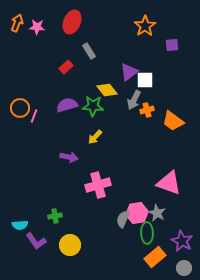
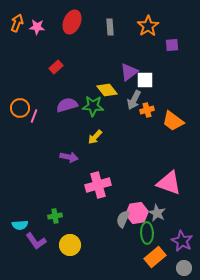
orange star: moved 3 px right
gray rectangle: moved 21 px right, 24 px up; rotated 28 degrees clockwise
red rectangle: moved 10 px left
